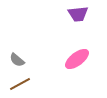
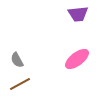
gray semicircle: rotated 21 degrees clockwise
